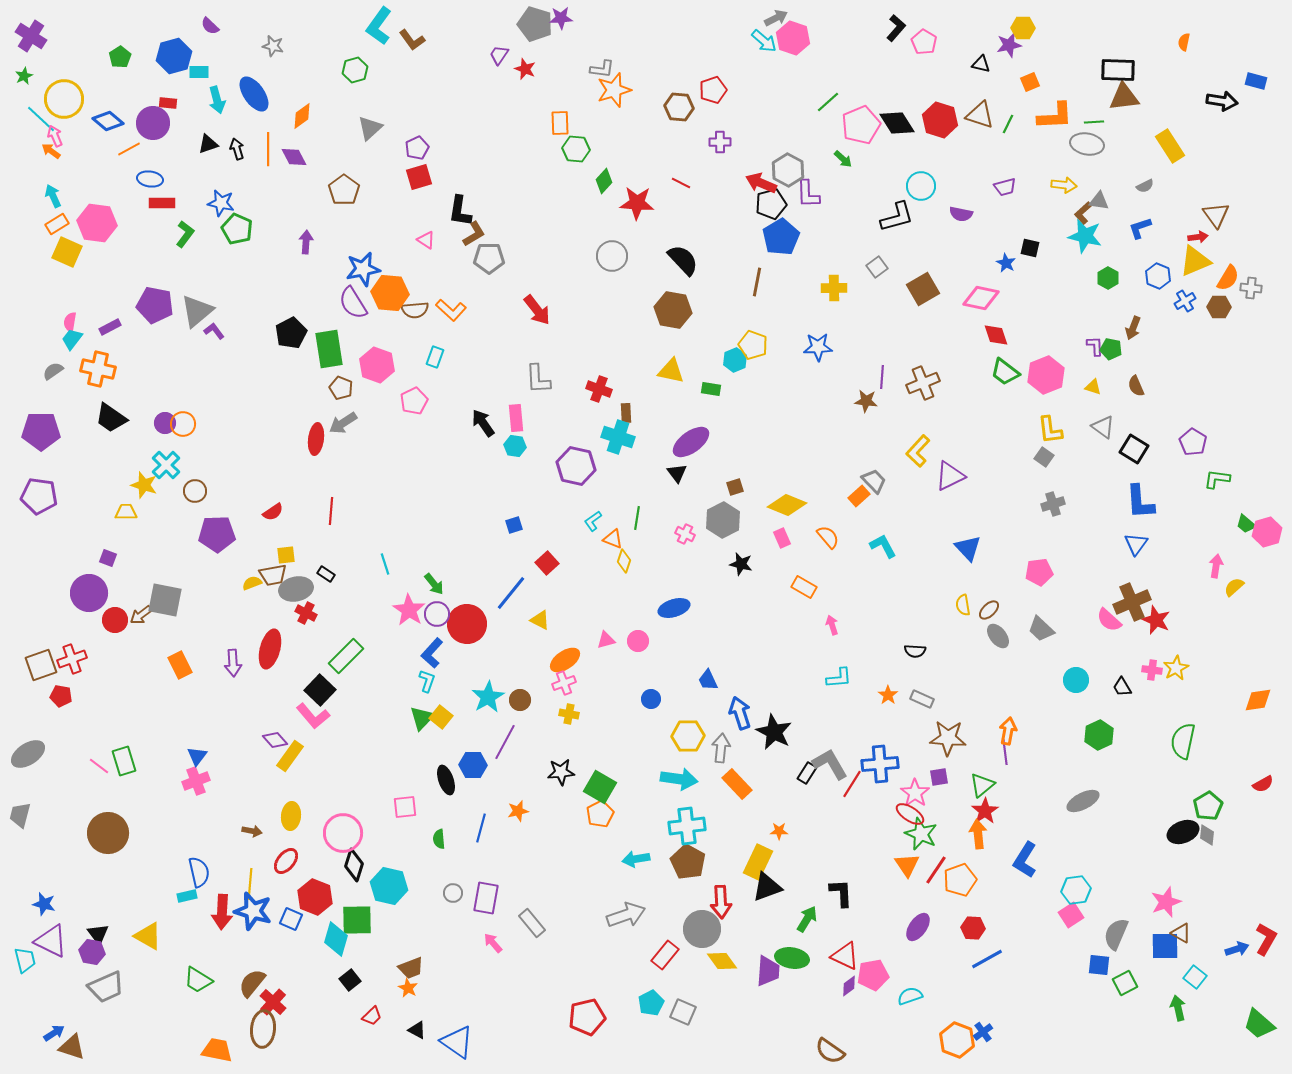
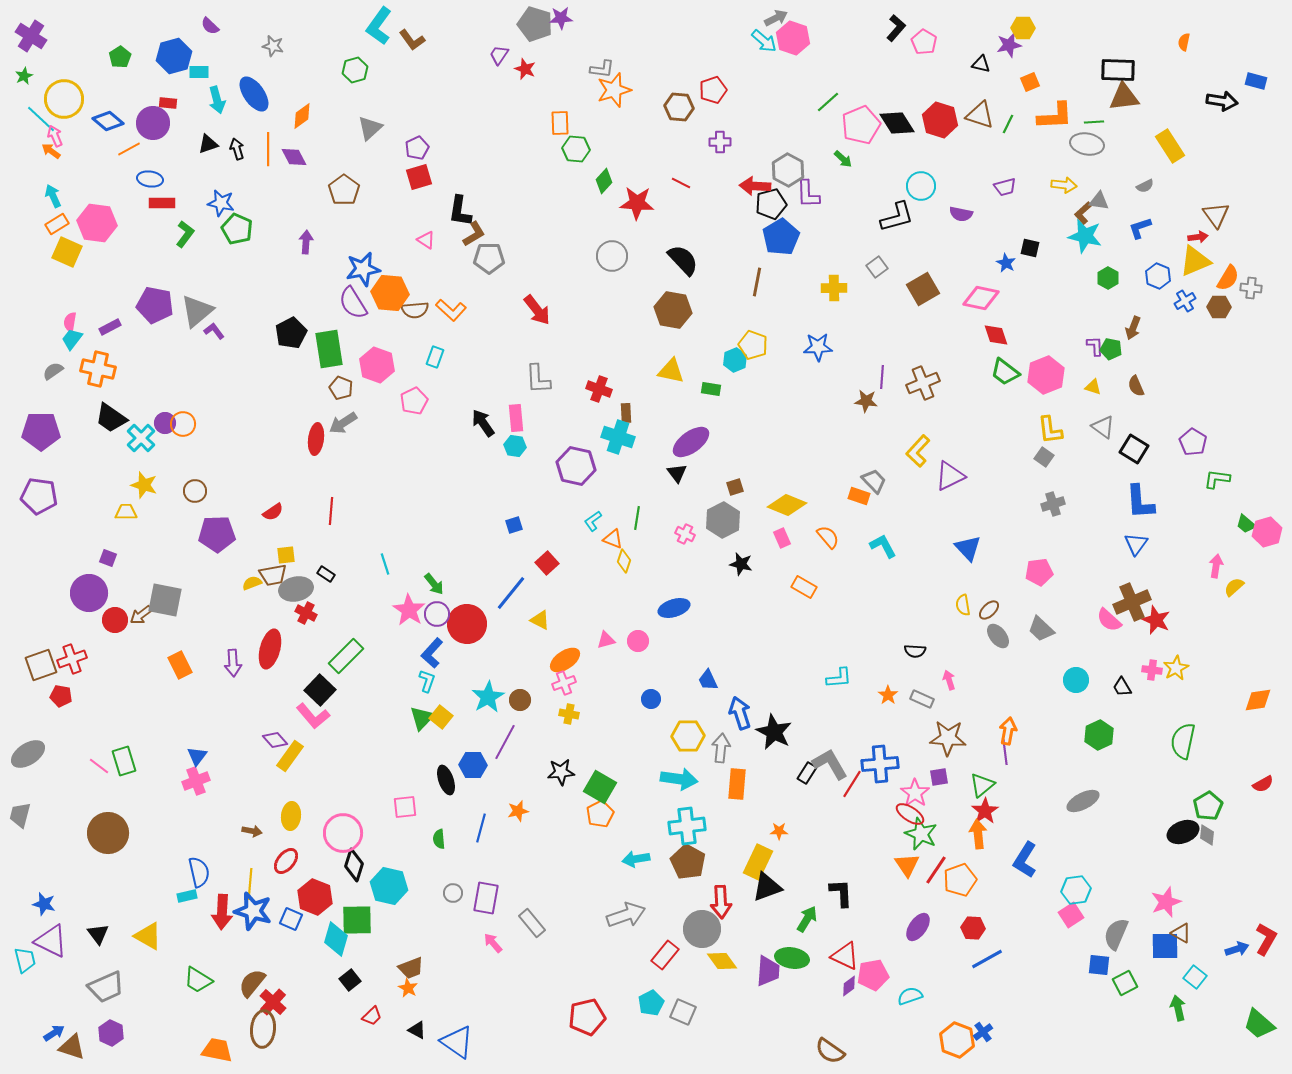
red arrow at (761, 183): moved 6 px left, 3 px down; rotated 20 degrees counterclockwise
cyan cross at (166, 465): moved 25 px left, 27 px up
orange rectangle at (859, 496): rotated 60 degrees clockwise
pink arrow at (832, 625): moved 117 px right, 55 px down
orange rectangle at (737, 784): rotated 48 degrees clockwise
purple hexagon at (92, 952): moved 19 px right, 81 px down; rotated 15 degrees clockwise
